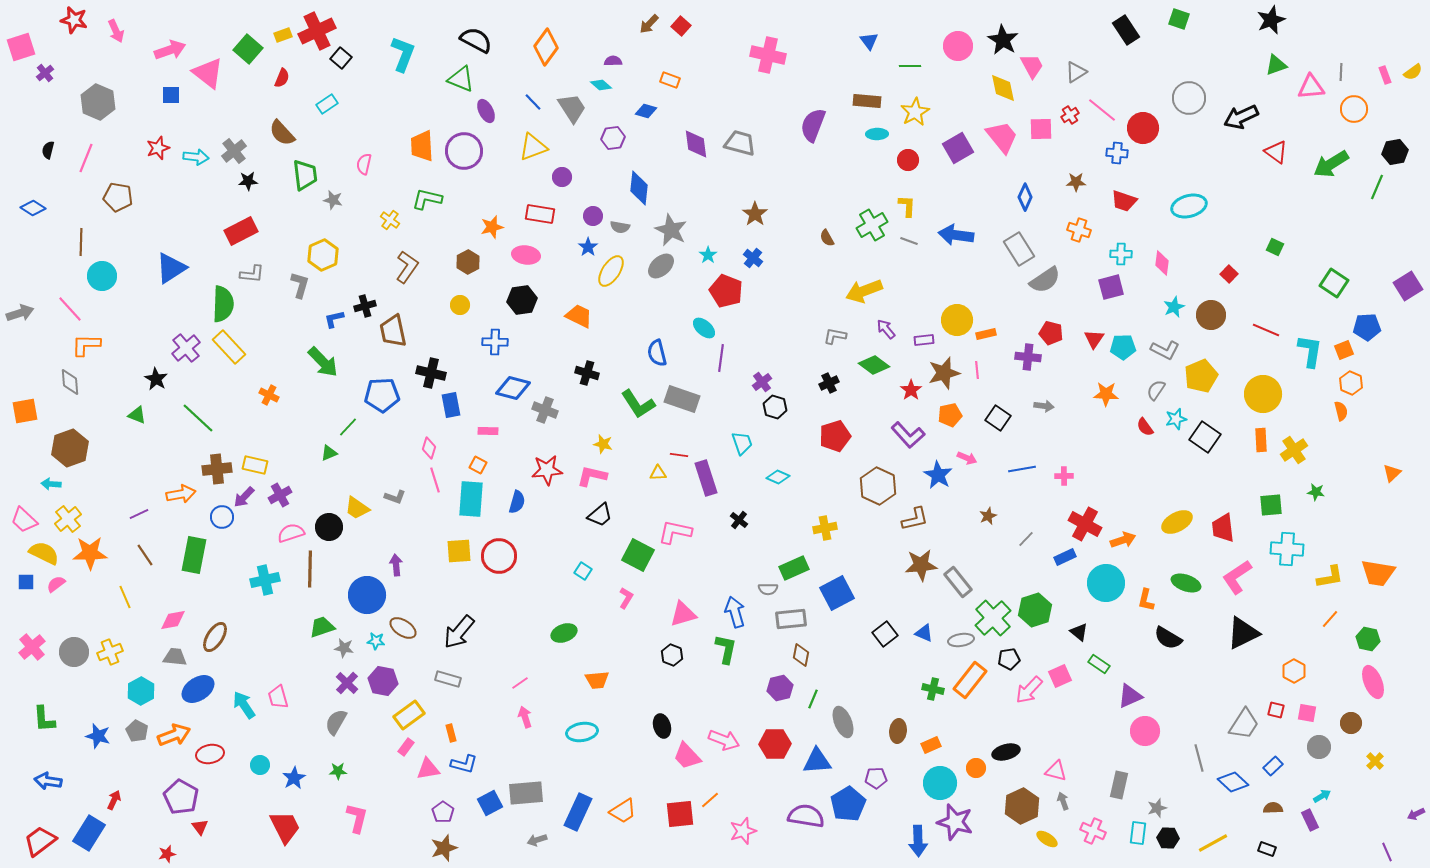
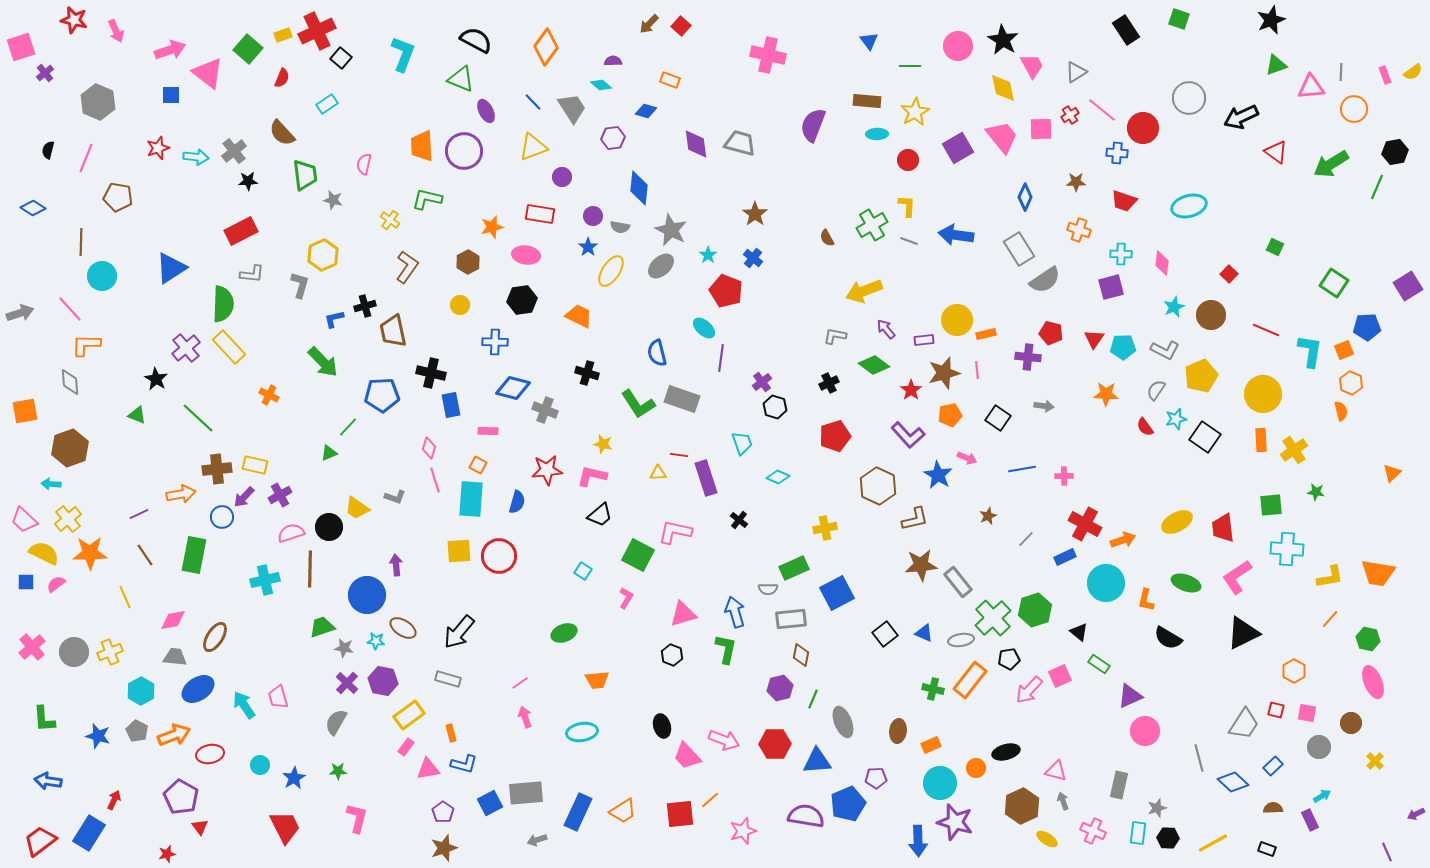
blue pentagon at (848, 804): rotated 8 degrees clockwise
